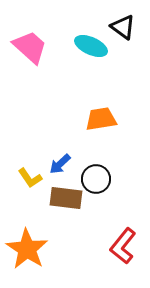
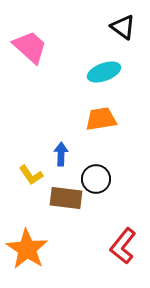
cyan ellipse: moved 13 px right, 26 px down; rotated 44 degrees counterclockwise
blue arrow: moved 1 px right, 10 px up; rotated 135 degrees clockwise
yellow L-shape: moved 1 px right, 3 px up
